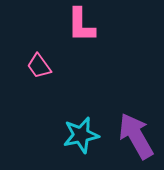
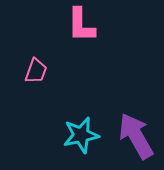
pink trapezoid: moved 3 px left, 5 px down; rotated 124 degrees counterclockwise
